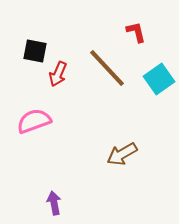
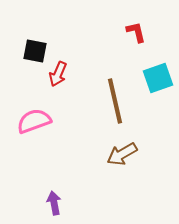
brown line: moved 8 px right, 33 px down; rotated 30 degrees clockwise
cyan square: moved 1 px left, 1 px up; rotated 16 degrees clockwise
